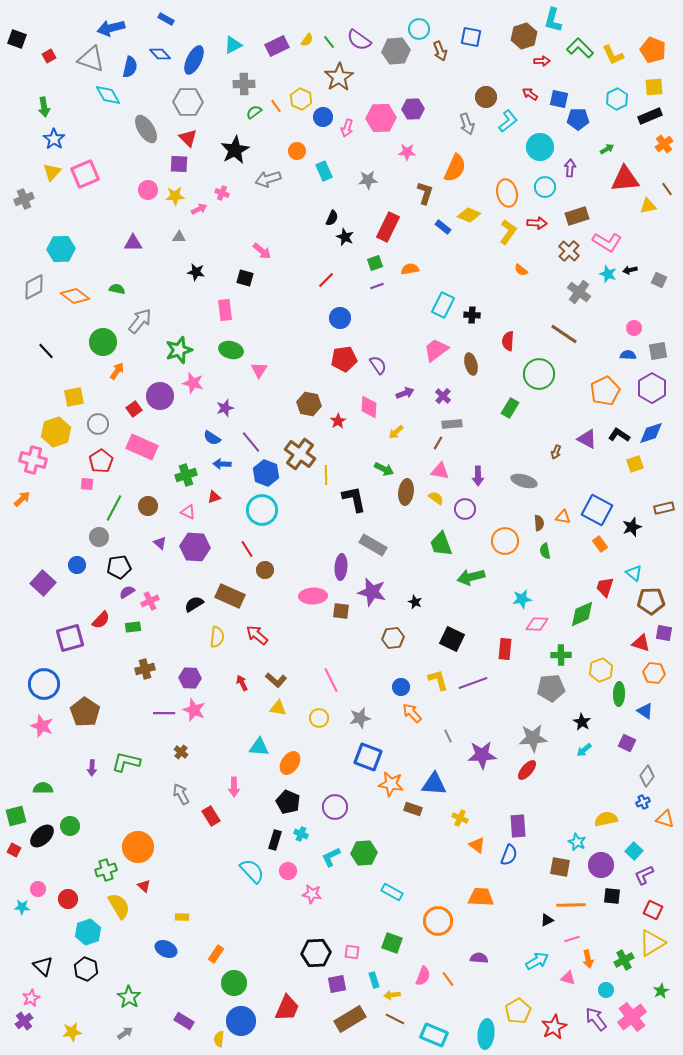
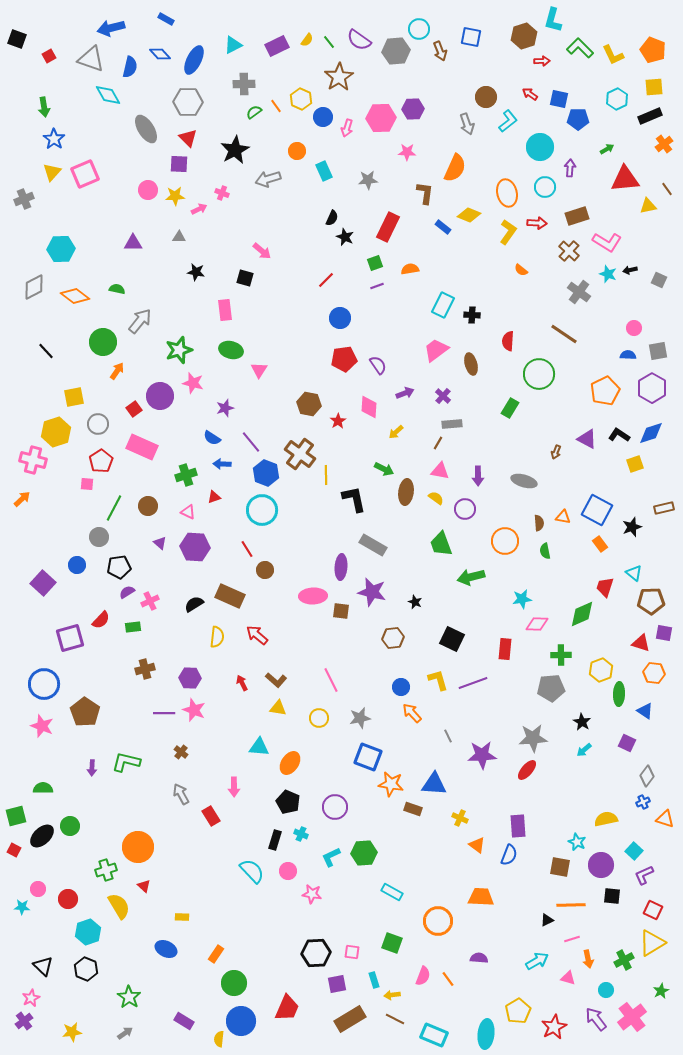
brown L-shape at (425, 193): rotated 10 degrees counterclockwise
